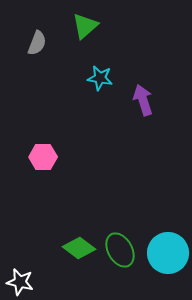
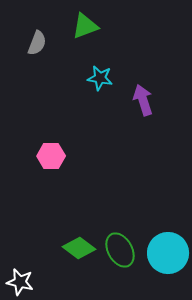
green triangle: rotated 20 degrees clockwise
pink hexagon: moved 8 px right, 1 px up
